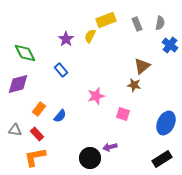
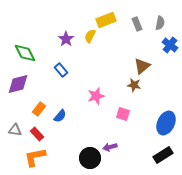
black rectangle: moved 1 px right, 4 px up
